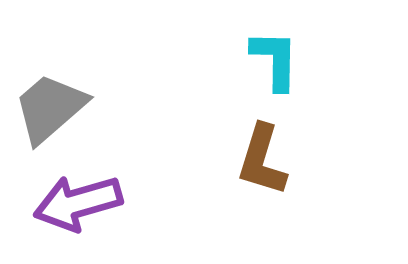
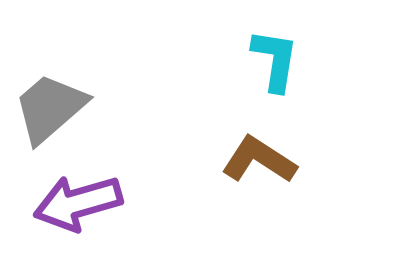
cyan L-shape: rotated 8 degrees clockwise
brown L-shape: moved 3 px left; rotated 106 degrees clockwise
